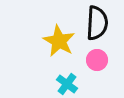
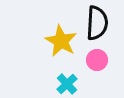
yellow star: moved 2 px right
cyan cross: rotated 10 degrees clockwise
